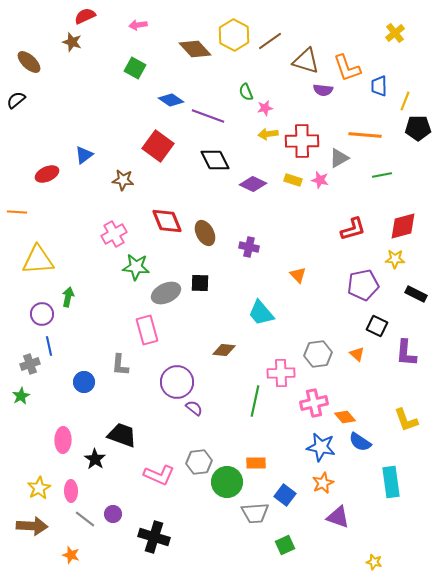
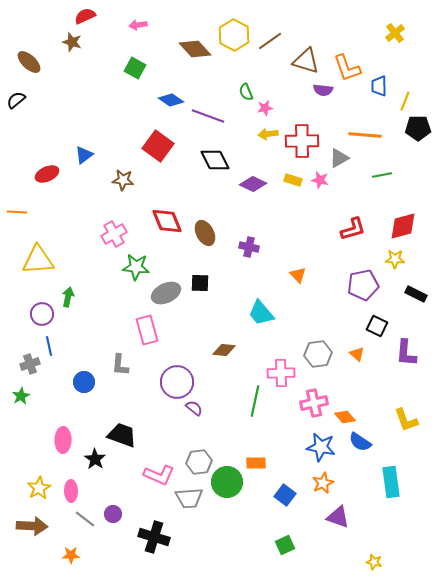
gray trapezoid at (255, 513): moved 66 px left, 15 px up
orange star at (71, 555): rotated 18 degrees counterclockwise
